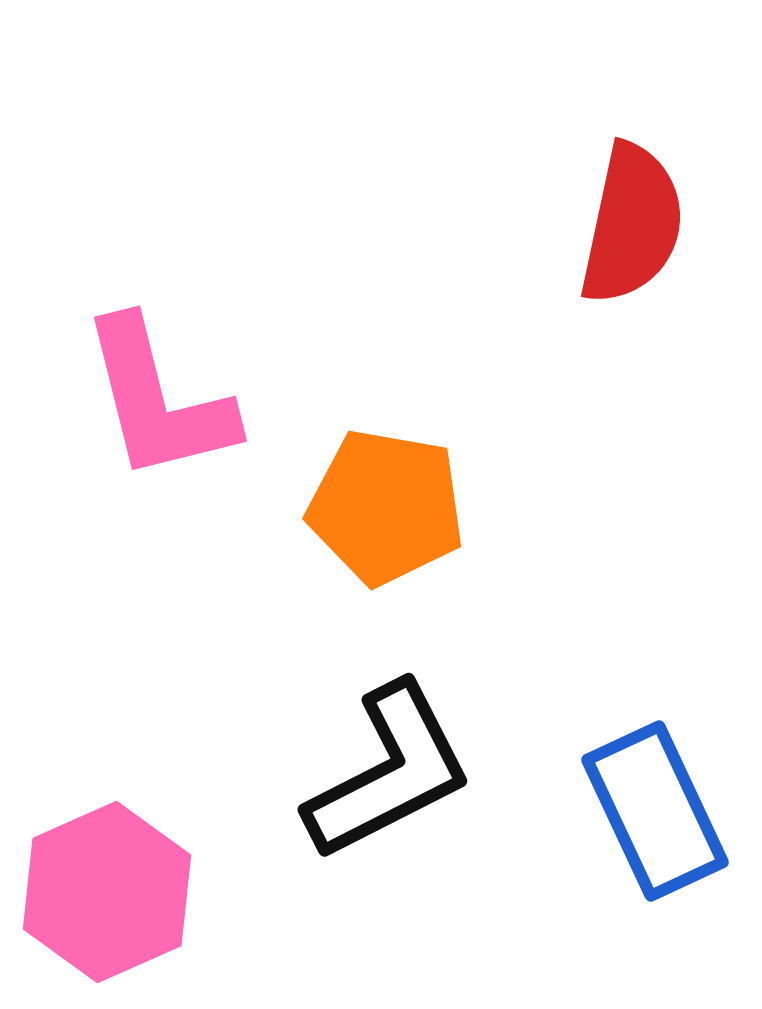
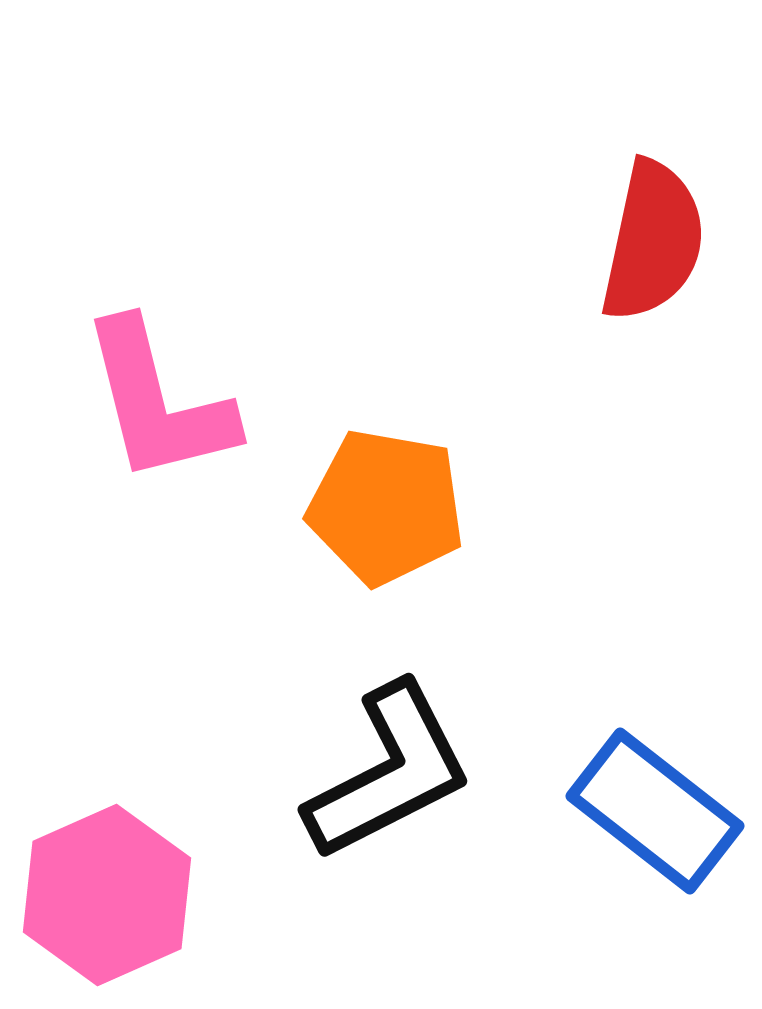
red semicircle: moved 21 px right, 17 px down
pink L-shape: moved 2 px down
blue rectangle: rotated 27 degrees counterclockwise
pink hexagon: moved 3 px down
